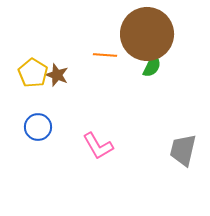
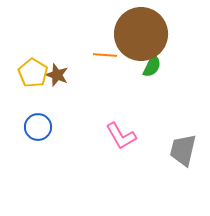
brown circle: moved 6 px left
pink L-shape: moved 23 px right, 10 px up
